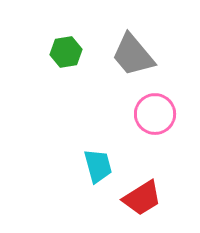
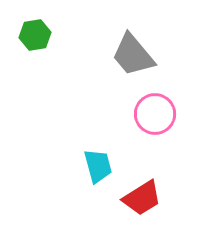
green hexagon: moved 31 px left, 17 px up
